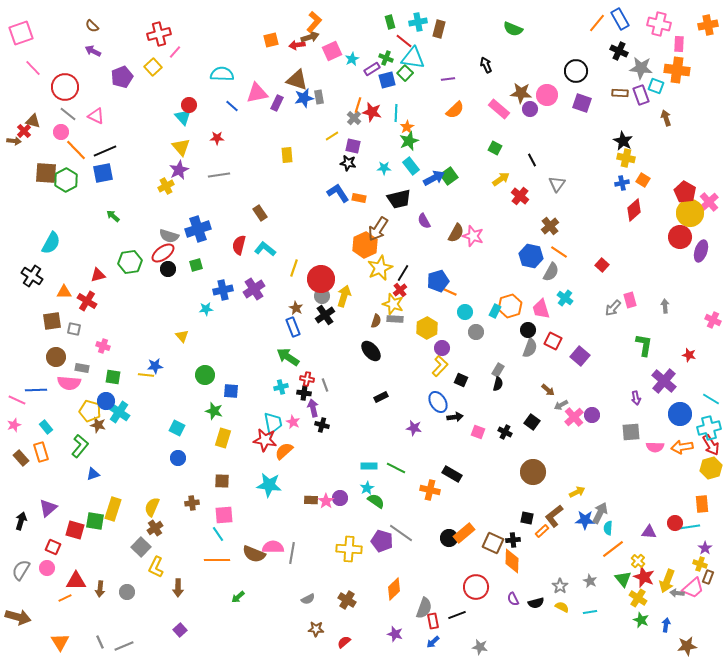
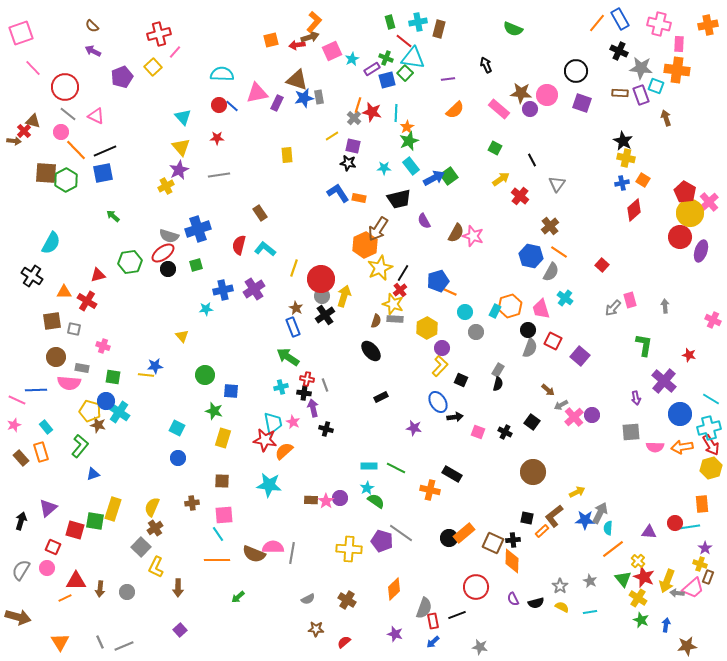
red circle at (189, 105): moved 30 px right
black cross at (322, 425): moved 4 px right, 4 px down
